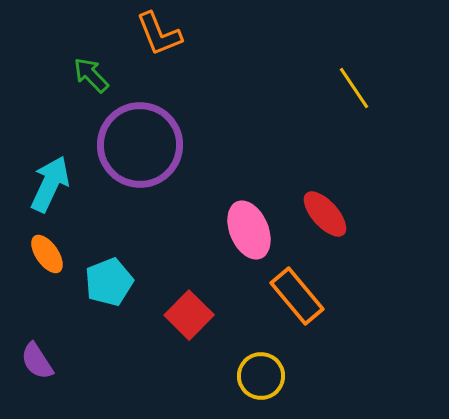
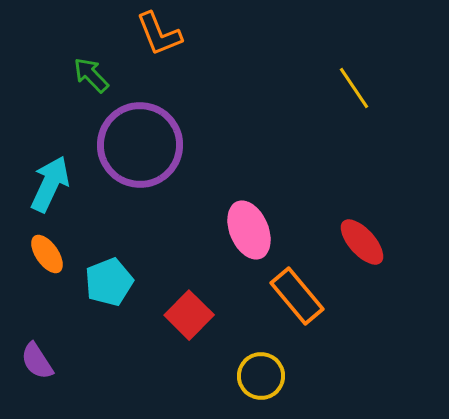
red ellipse: moved 37 px right, 28 px down
